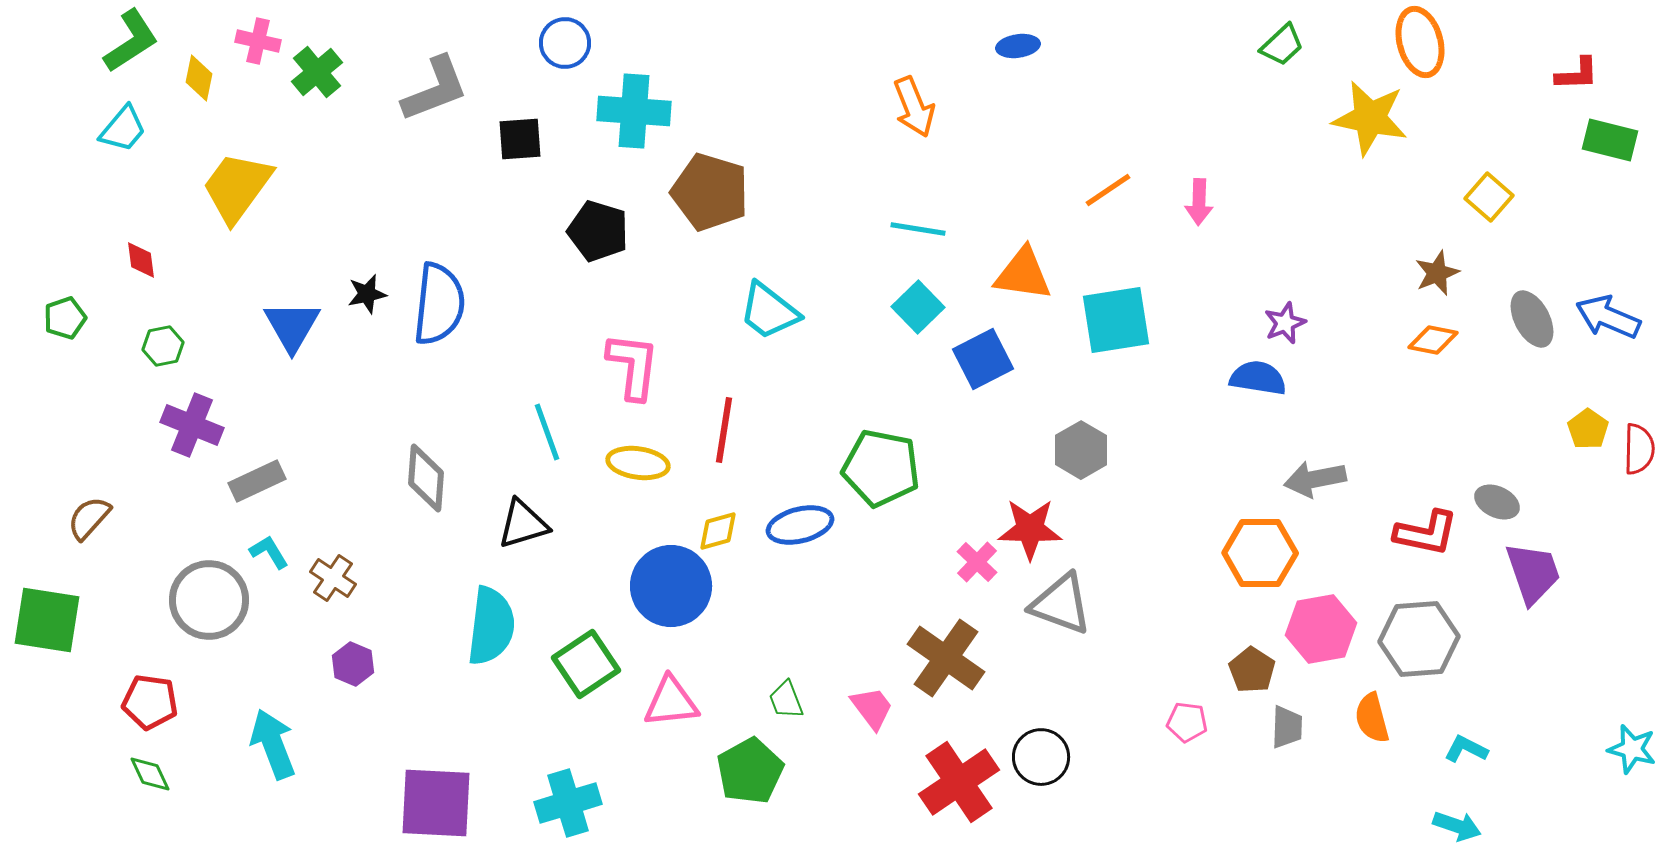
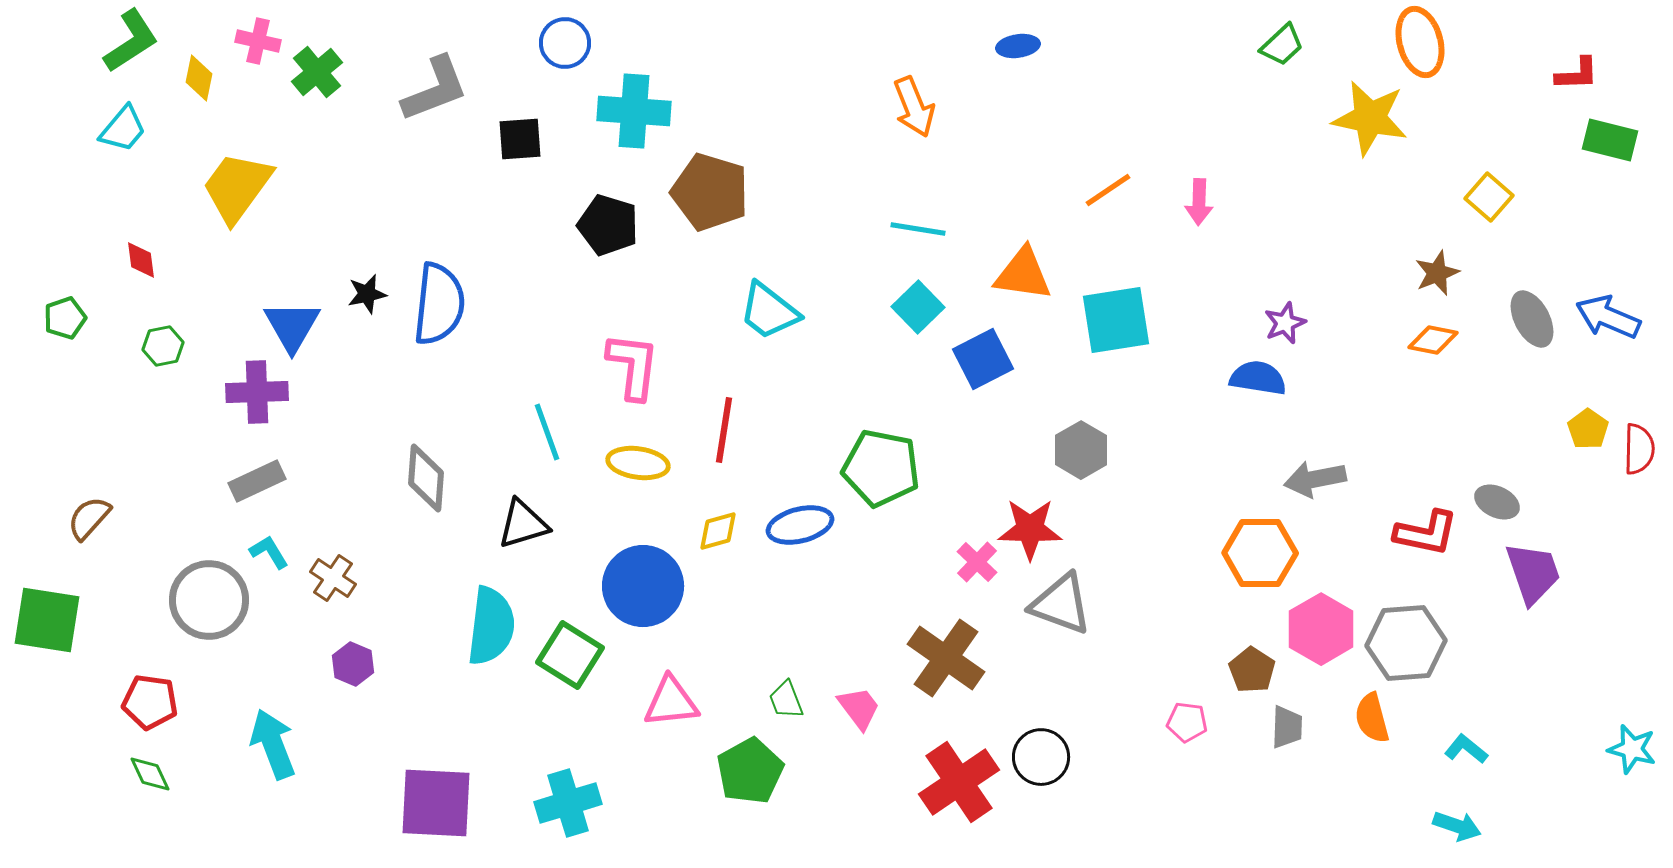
black pentagon at (598, 231): moved 10 px right, 6 px up
purple cross at (192, 425): moved 65 px right, 33 px up; rotated 24 degrees counterclockwise
blue circle at (671, 586): moved 28 px left
pink hexagon at (1321, 629): rotated 20 degrees counterclockwise
gray hexagon at (1419, 639): moved 13 px left, 4 px down
green square at (586, 664): moved 16 px left, 9 px up; rotated 24 degrees counterclockwise
pink trapezoid at (872, 708): moved 13 px left
cyan L-shape at (1466, 749): rotated 12 degrees clockwise
